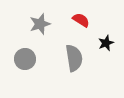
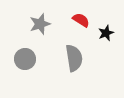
black star: moved 10 px up
